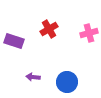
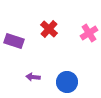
red cross: rotated 18 degrees counterclockwise
pink cross: rotated 18 degrees counterclockwise
